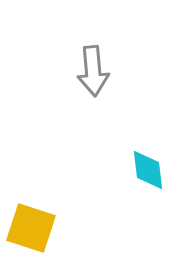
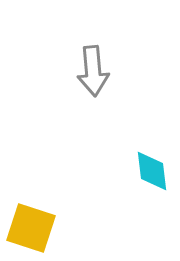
cyan diamond: moved 4 px right, 1 px down
